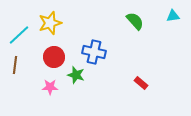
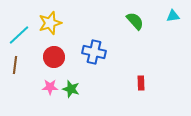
green star: moved 5 px left, 14 px down
red rectangle: rotated 48 degrees clockwise
